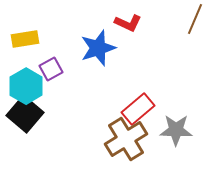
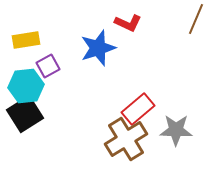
brown line: moved 1 px right
yellow rectangle: moved 1 px right, 1 px down
purple square: moved 3 px left, 3 px up
cyan hexagon: rotated 24 degrees clockwise
black square: rotated 18 degrees clockwise
